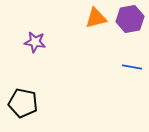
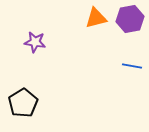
blue line: moved 1 px up
black pentagon: rotated 28 degrees clockwise
